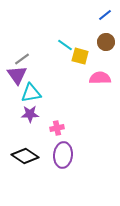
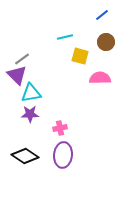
blue line: moved 3 px left
cyan line: moved 8 px up; rotated 49 degrees counterclockwise
purple triangle: rotated 10 degrees counterclockwise
pink cross: moved 3 px right
